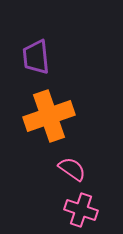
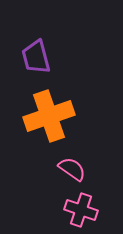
purple trapezoid: rotated 9 degrees counterclockwise
